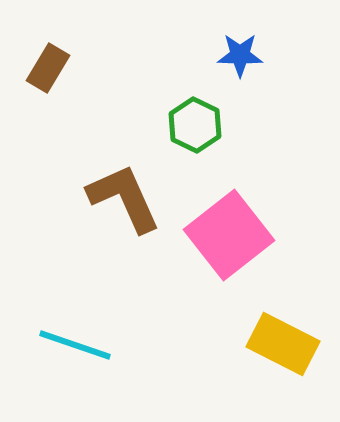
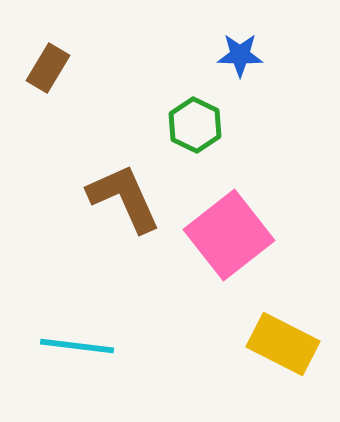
cyan line: moved 2 px right, 1 px down; rotated 12 degrees counterclockwise
